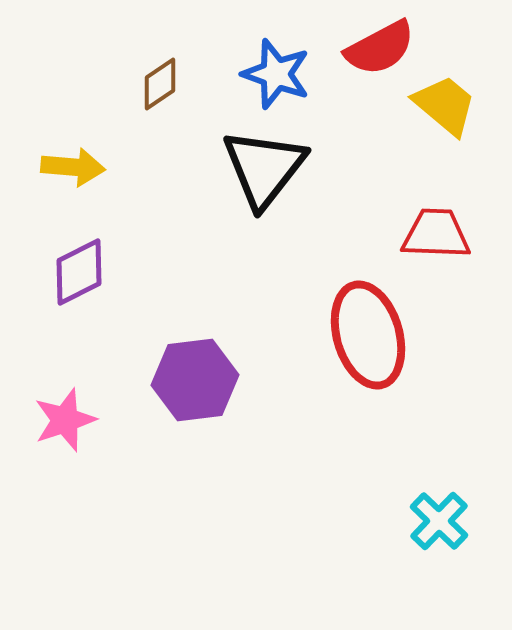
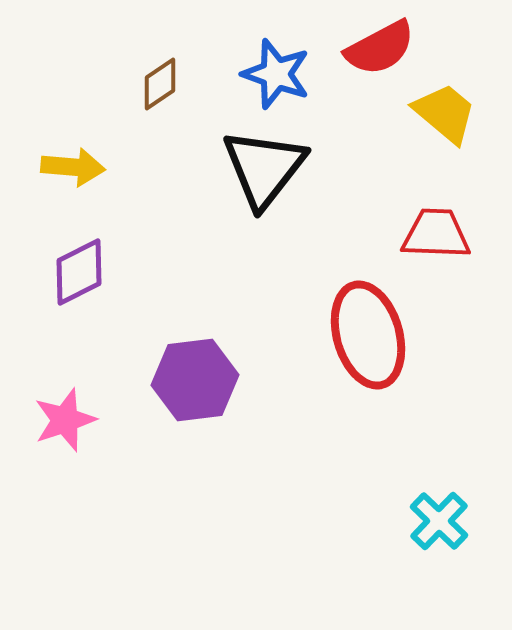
yellow trapezoid: moved 8 px down
